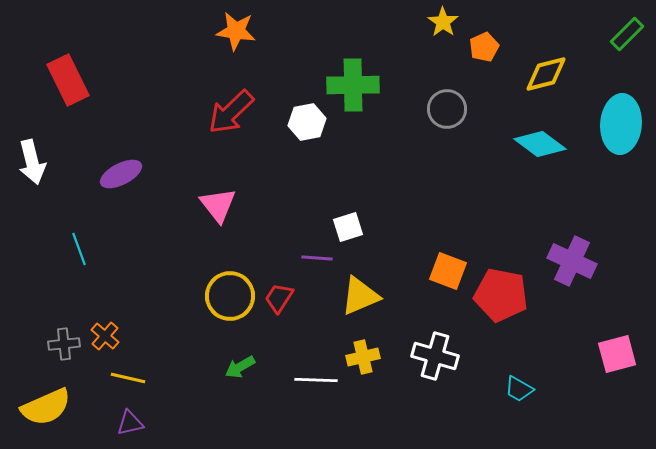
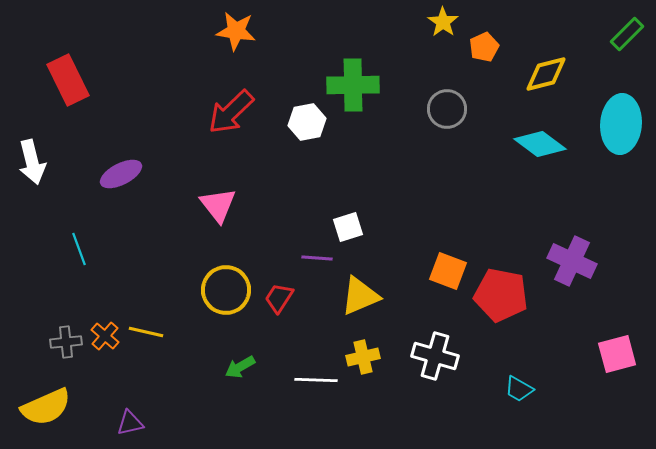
yellow circle: moved 4 px left, 6 px up
gray cross: moved 2 px right, 2 px up
yellow line: moved 18 px right, 46 px up
